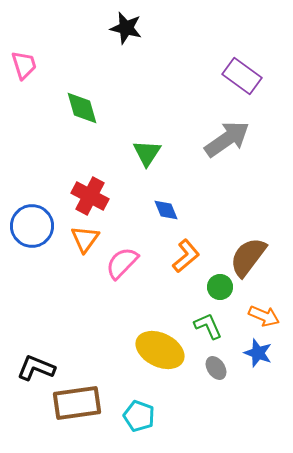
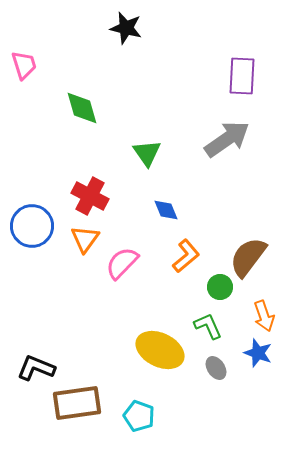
purple rectangle: rotated 57 degrees clockwise
green triangle: rotated 8 degrees counterclockwise
orange arrow: rotated 48 degrees clockwise
